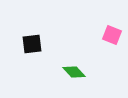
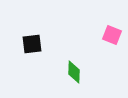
green diamond: rotated 45 degrees clockwise
